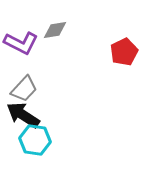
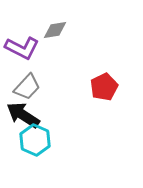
purple L-shape: moved 1 px right, 5 px down
red pentagon: moved 20 px left, 35 px down
gray trapezoid: moved 3 px right, 2 px up
cyan hexagon: rotated 16 degrees clockwise
